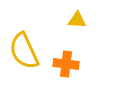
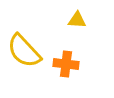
yellow semicircle: rotated 18 degrees counterclockwise
